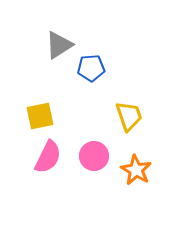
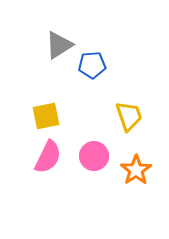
blue pentagon: moved 1 px right, 3 px up
yellow square: moved 6 px right
orange star: rotated 8 degrees clockwise
